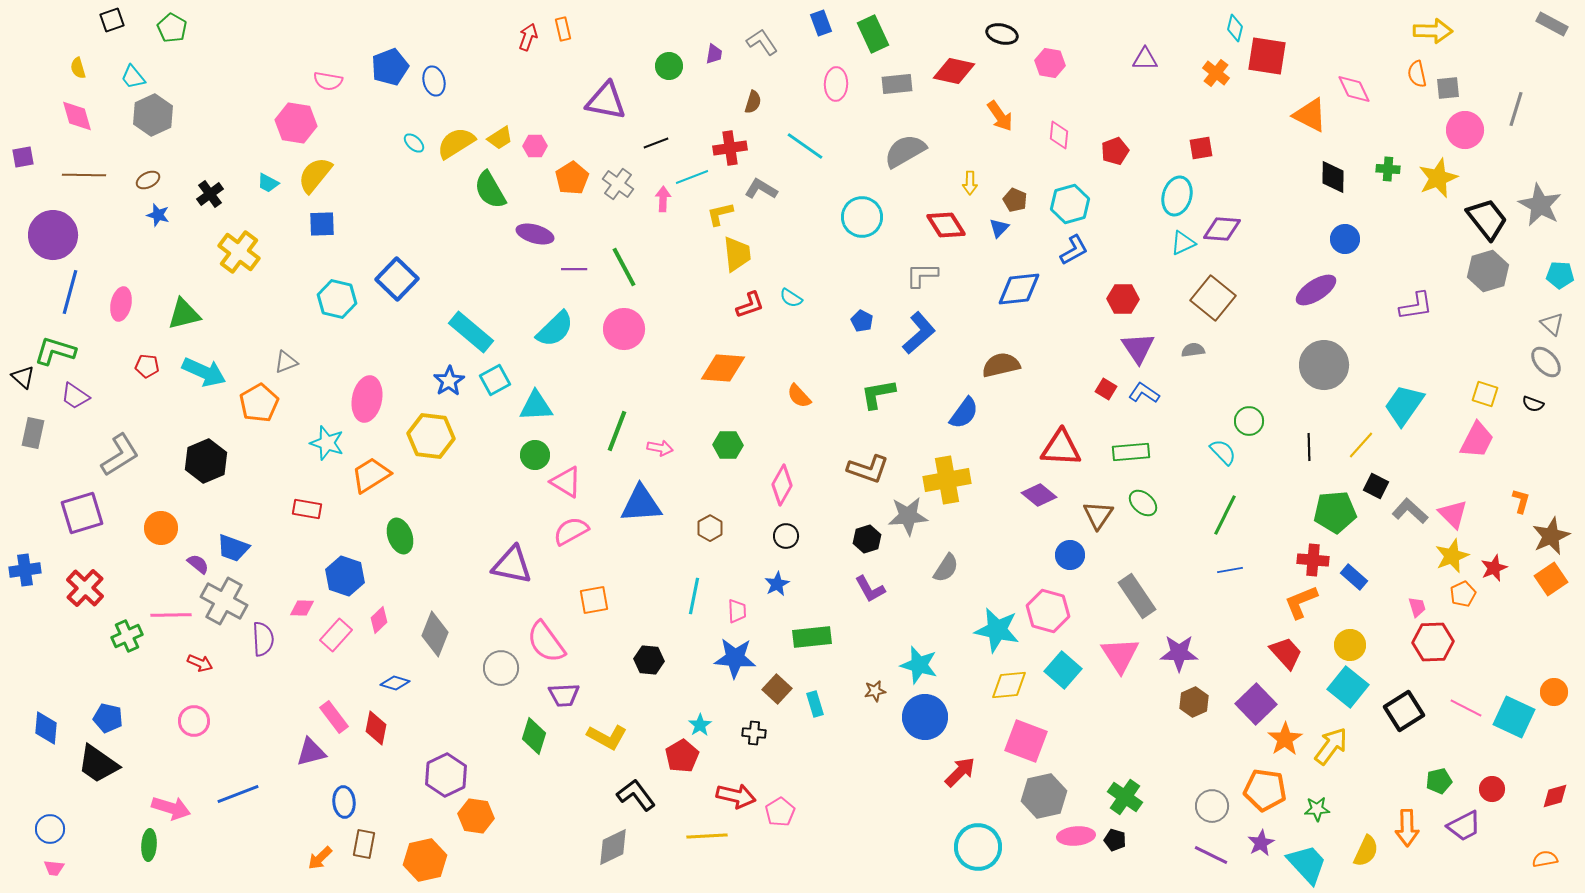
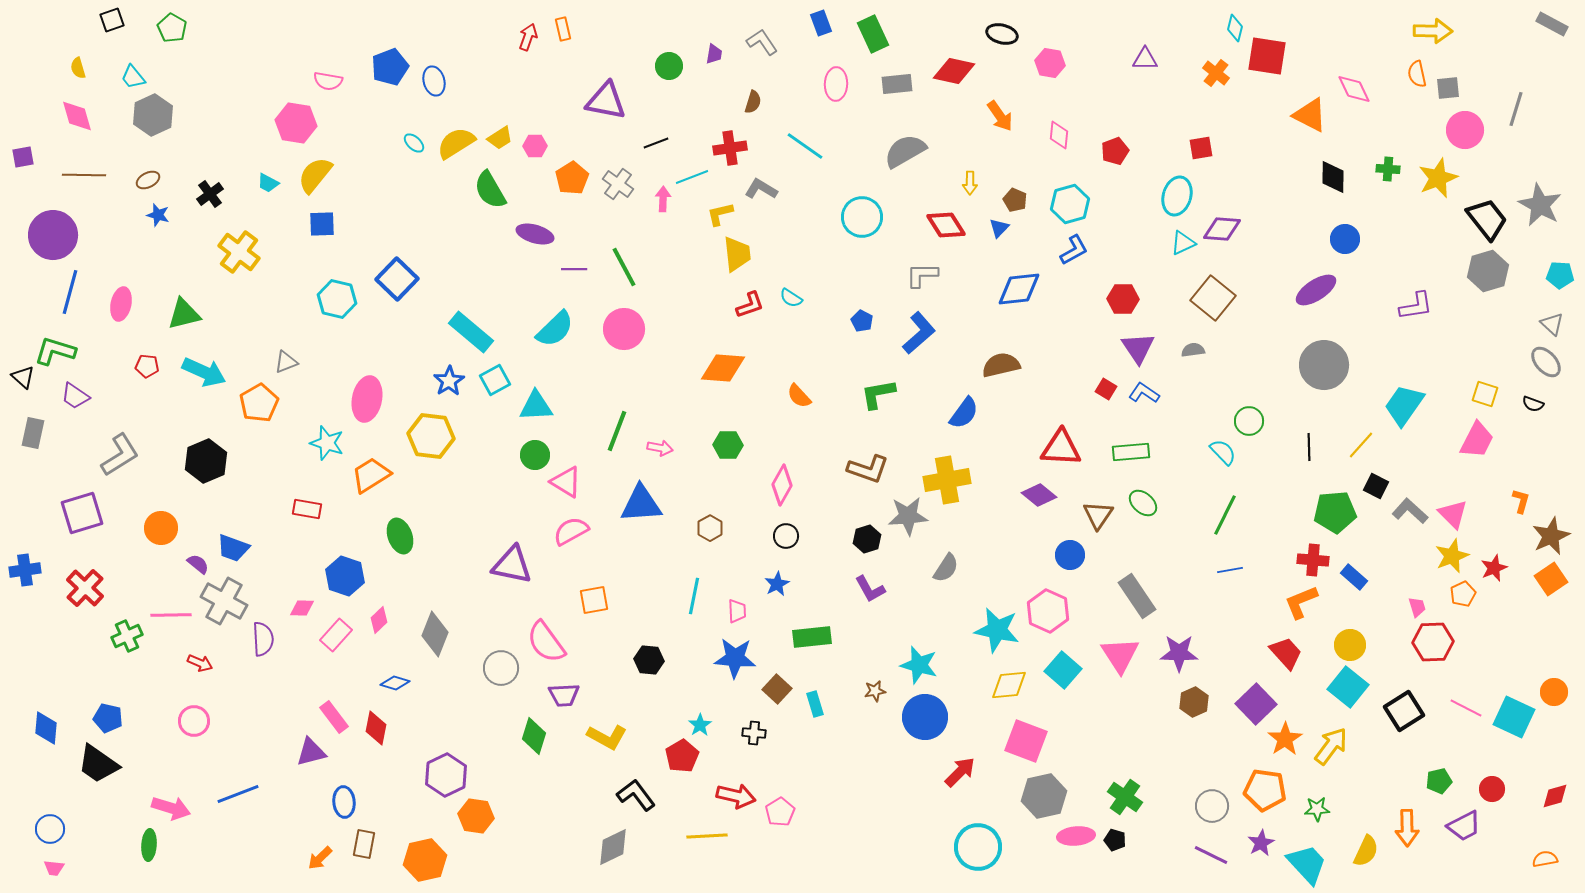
pink hexagon at (1048, 611): rotated 9 degrees clockwise
